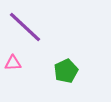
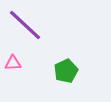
purple line: moved 2 px up
